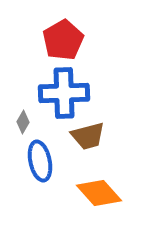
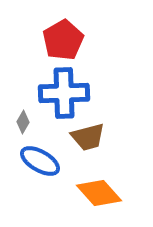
brown trapezoid: moved 1 px down
blue ellipse: rotated 48 degrees counterclockwise
